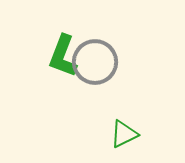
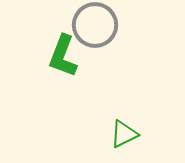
gray circle: moved 37 px up
